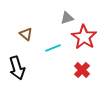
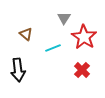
gray triangle: moved 3 px left; rotated 40 degrees counterclockwise
black arrow: moved 1 px right, 2 px down; rotated 10 degrees clockwise
